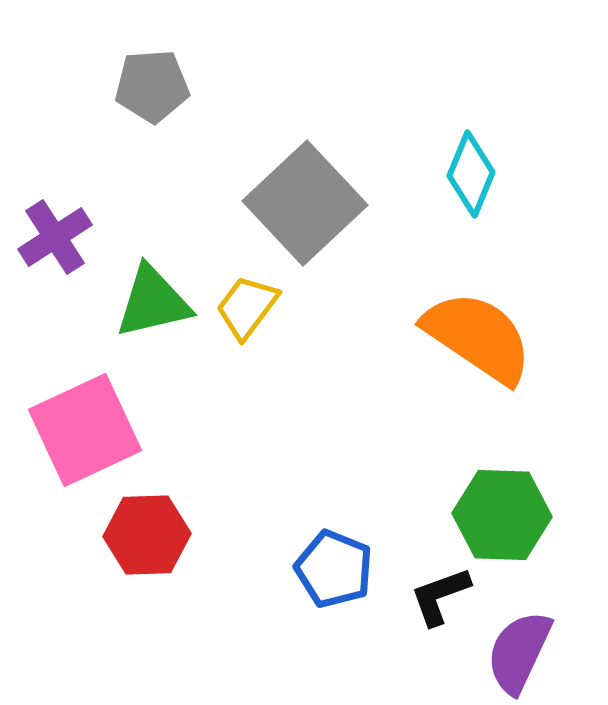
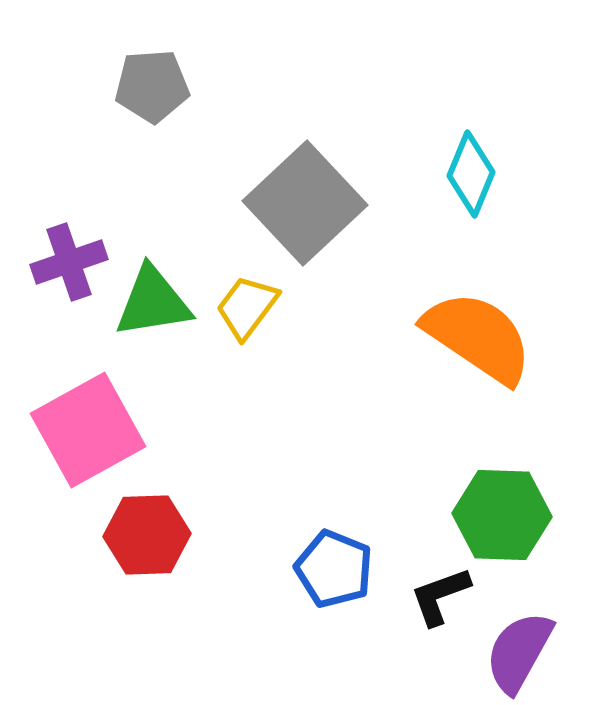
purple cross: moved 14 px right, 25 px down; rotated 14 degrees clockwise
green triangle: rotated 4 degrees clockwise
pink square: moved 3 px right; rotated 4 degrees counterclockwise
purple semicircle: rotated 4 degrees clockwise
